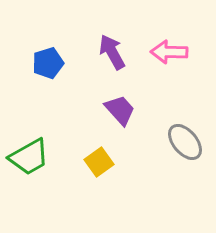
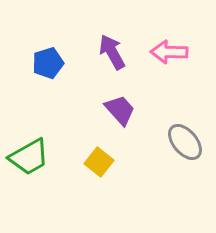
yellow square: rotated 16 degrees counterclockwise
